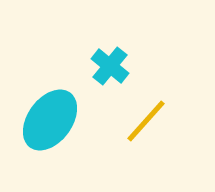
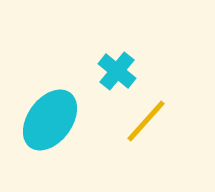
cyan cross: moved 7 px right, 5 px down
